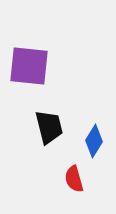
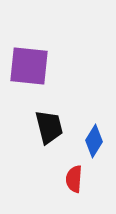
red semicircle: rotated 20 degrees clockwise
